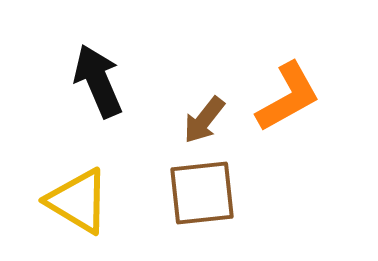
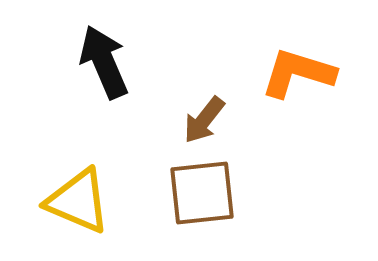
black arrow: moved 6 px right, 19 px up
orange L-shape: moved 10 px right, 24 px up; rotated 134 degrees counterclockwise
yellow triangle: rotated 8 degrees counterclockwise
